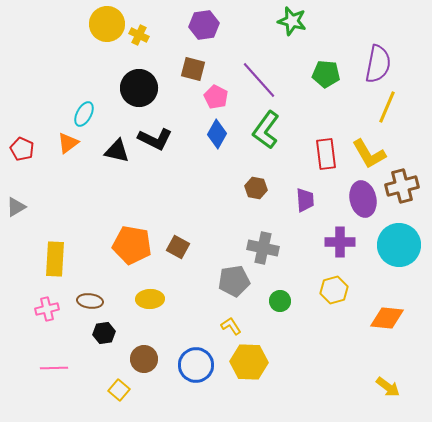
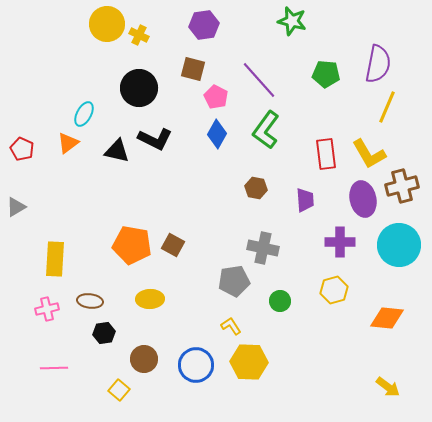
brown square at (178, 247): moved 5 px left, 2 px up
